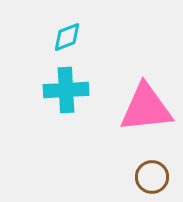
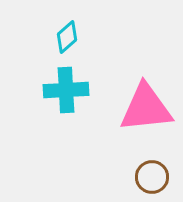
cyan diamond: rotated 20 degrees counterclockwise
